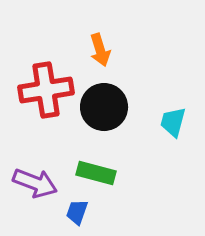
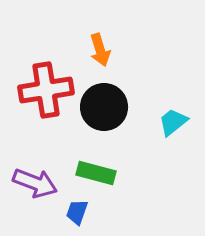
cyan trapezoid: rotated 36 degrees clockwise
